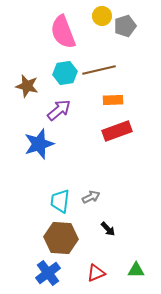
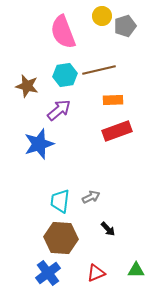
cyan hexagon: moved 2 px down
